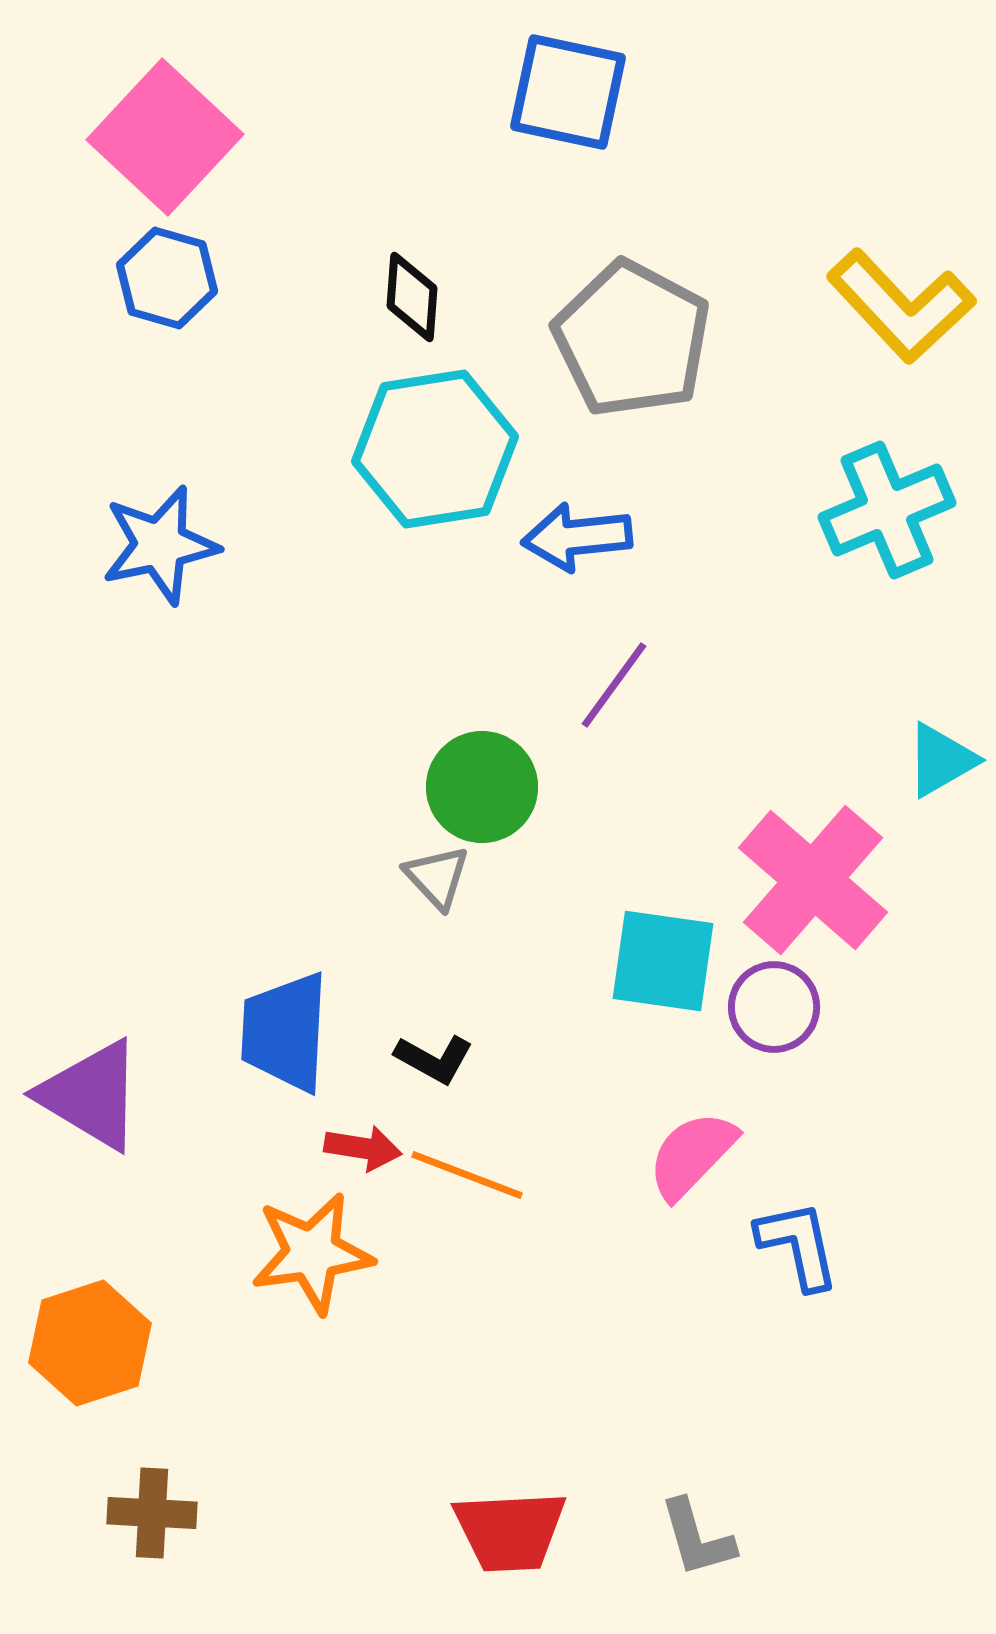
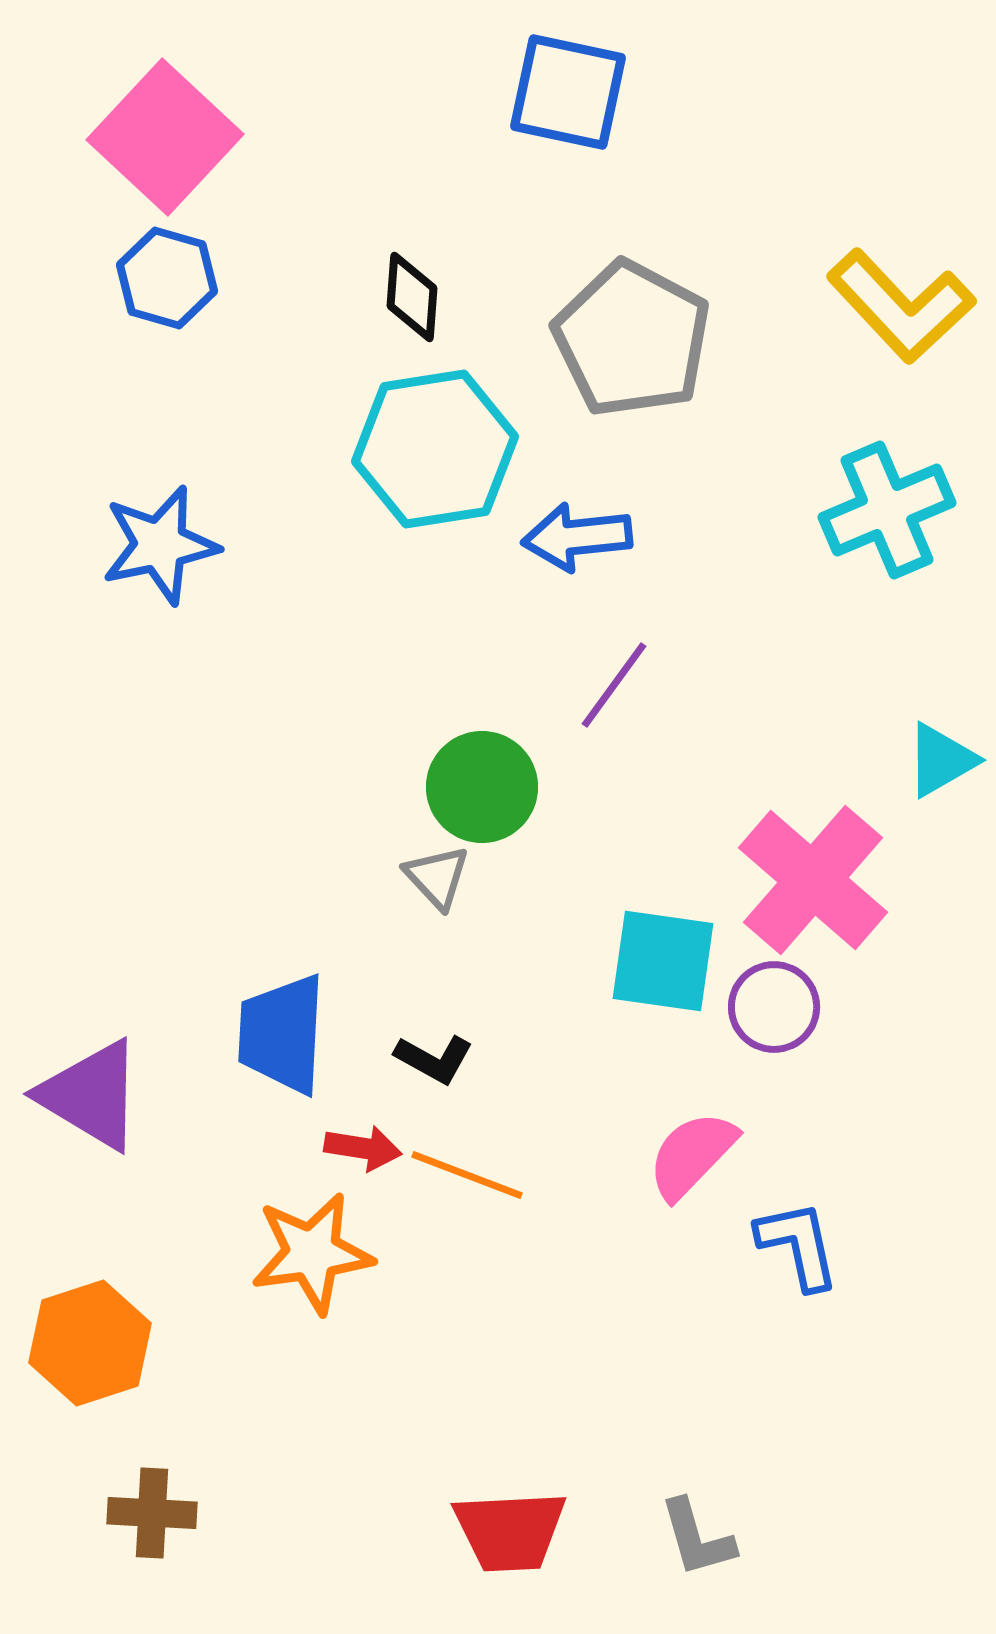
blue trapezoid: moved 3 px left, 2 px down
